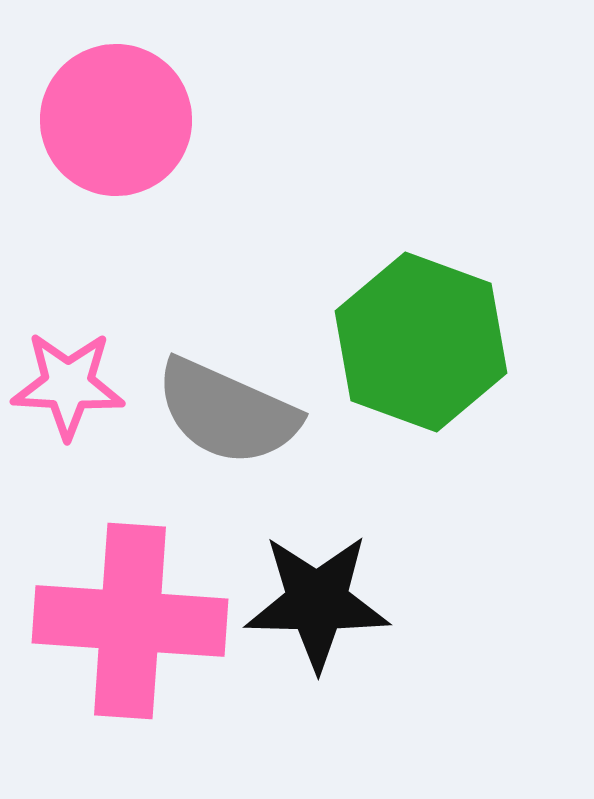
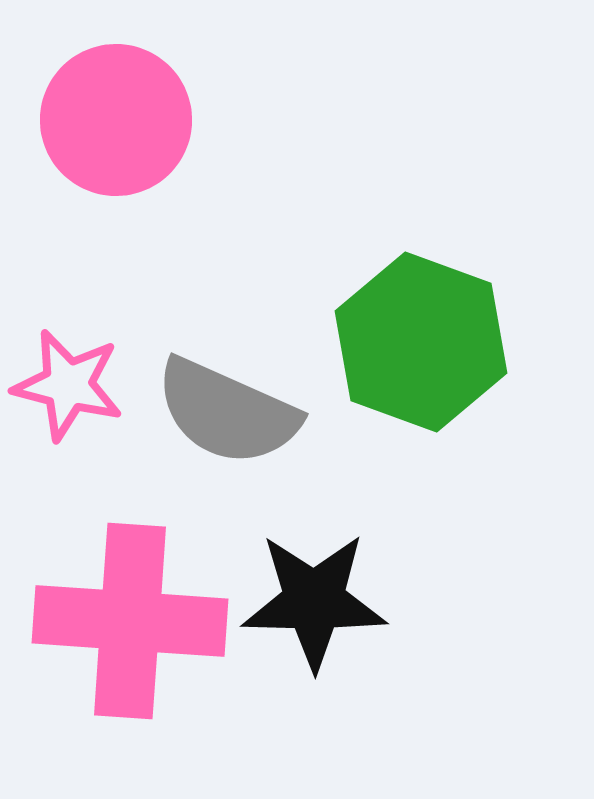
pink star: rotated 11 degrees clockwise
black star: moved 3 px left, 1 px up
